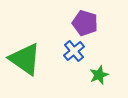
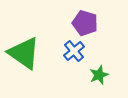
green triangle: moved 1 px left, 6 px up
